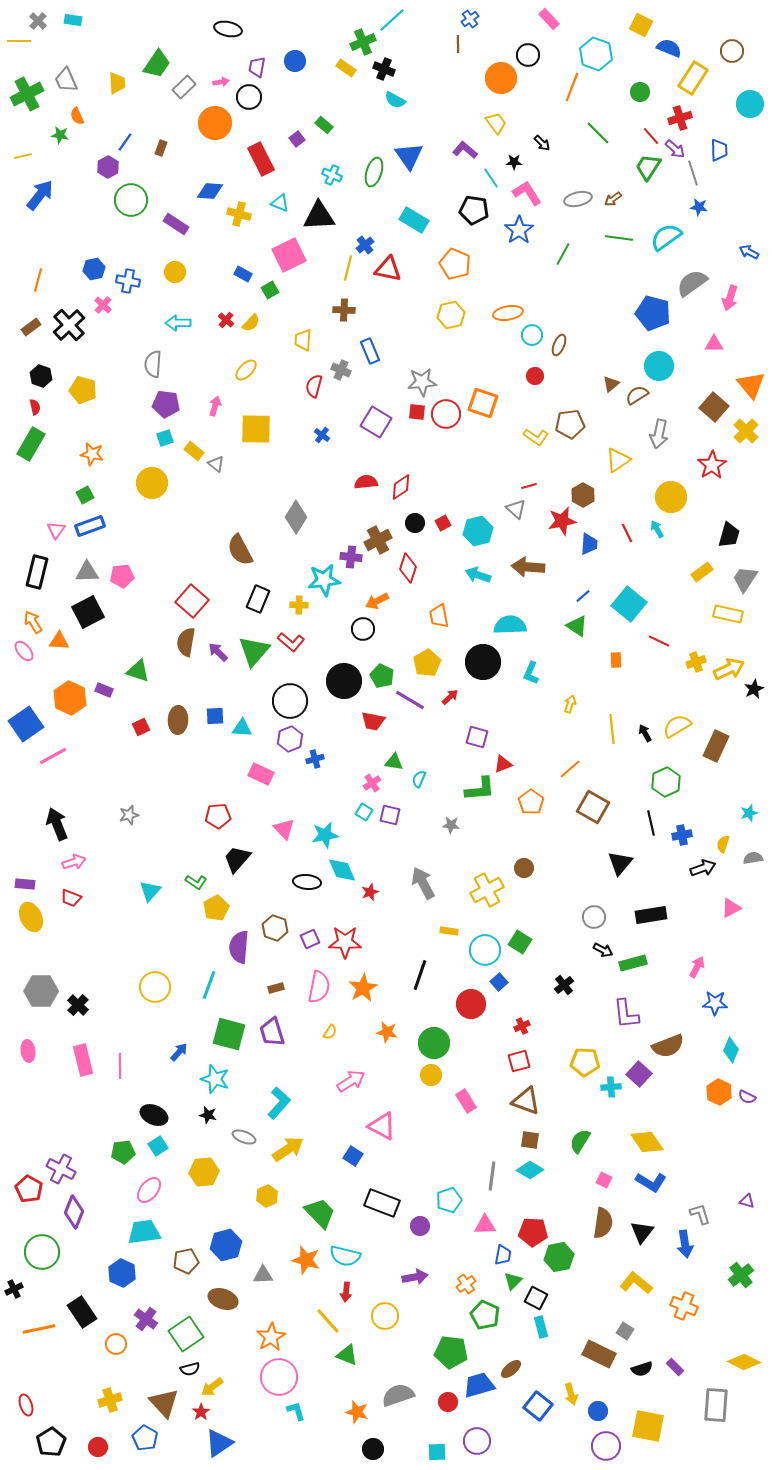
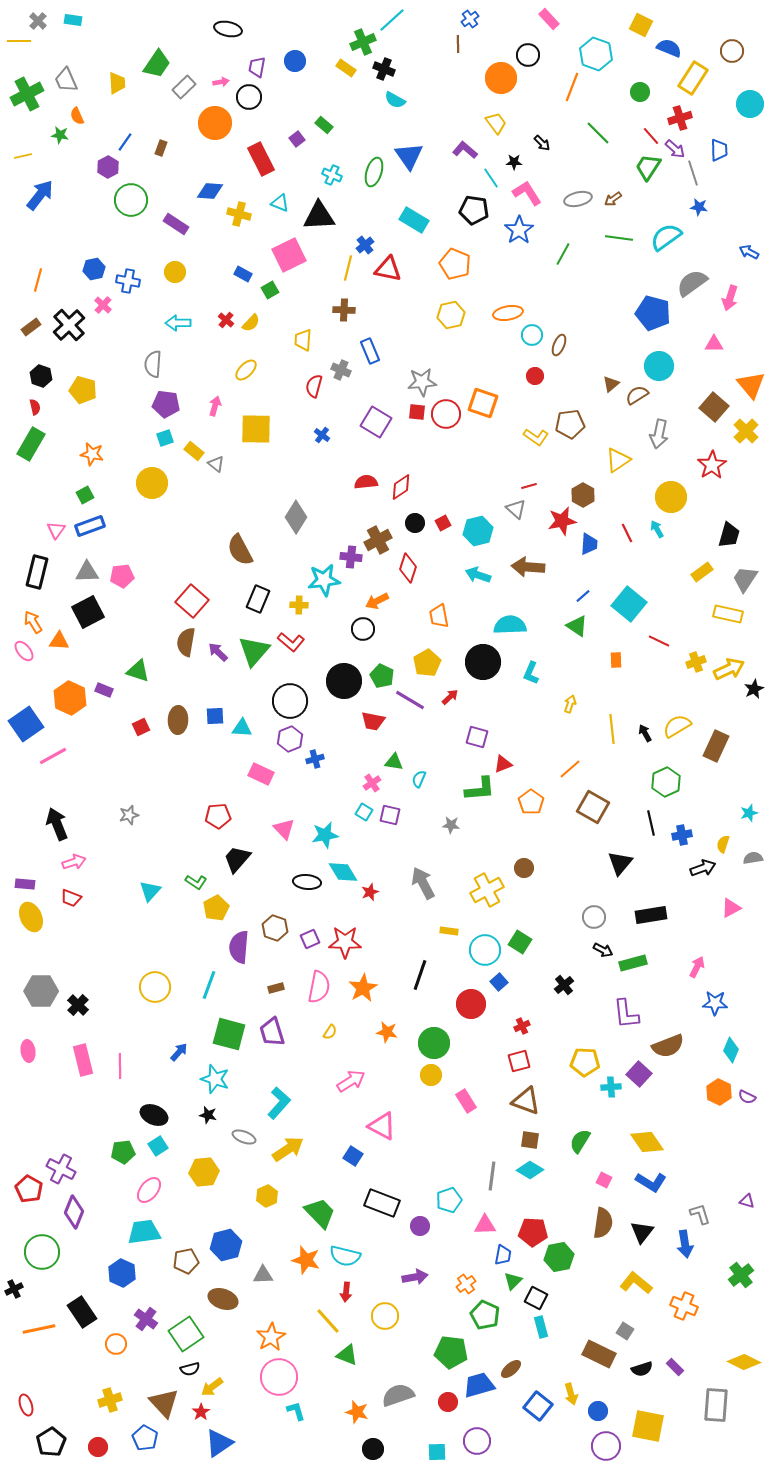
cyan diamond at (342, 870): moved 1 px right, 2 px down; rotated 8 degrees counterclockwise
